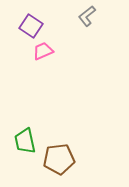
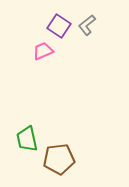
gray L-shape: moved 9 px down
purple square: moved 28 px right
green trapezoid: moved 2 px right, 2 px up
